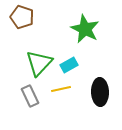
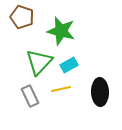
green star: moved 24 px left, 2 px down; rotated 12 degrees counterclockwise
green triangle: moved 1 px up
